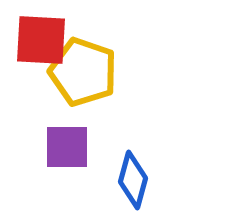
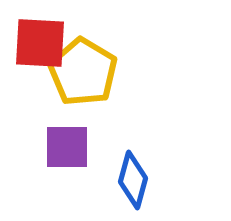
red square: moved 1 px left, 3 px down
yellow pentagon: rotated 12 degrees clockwise
